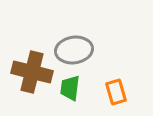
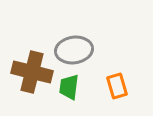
green trapezoid: moved 1 px left, 1 px up
orange rectangle: moved 1 px right, 6 px up
